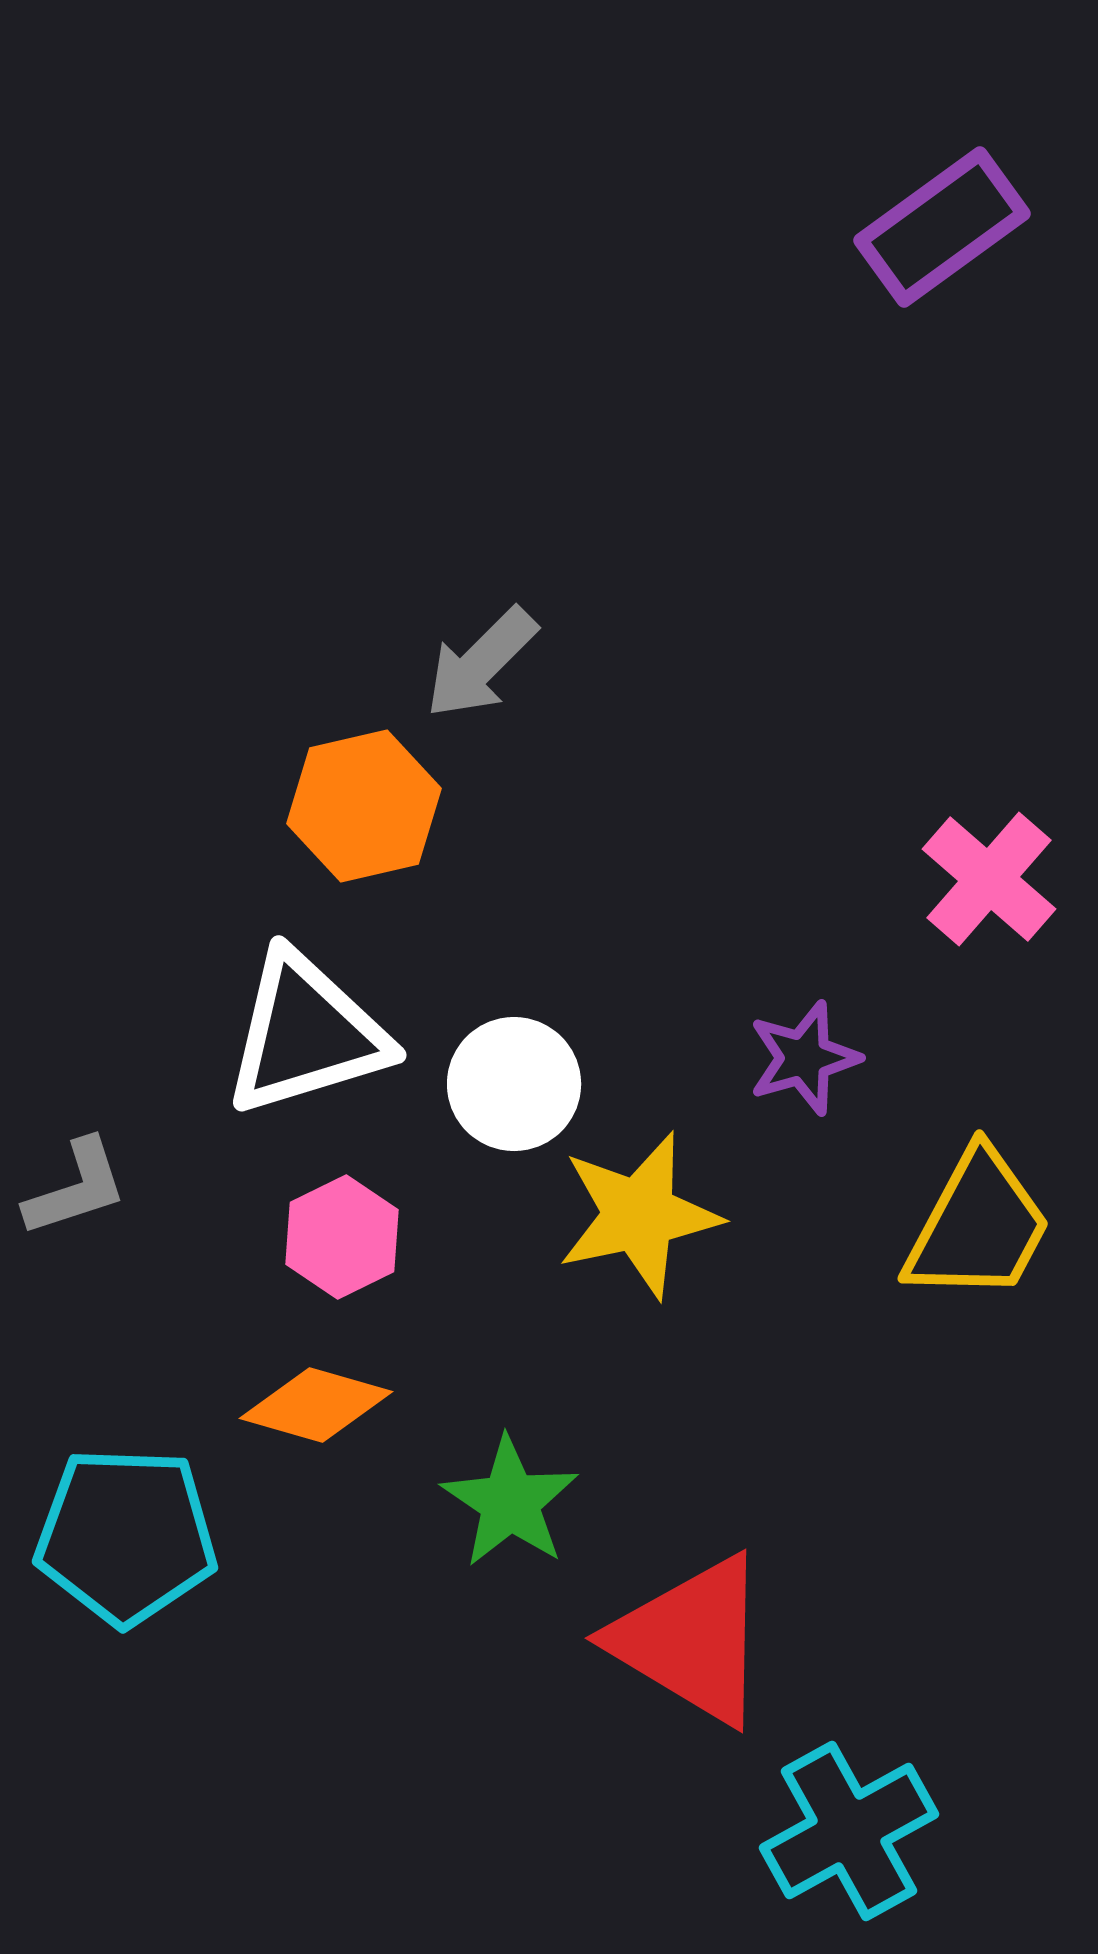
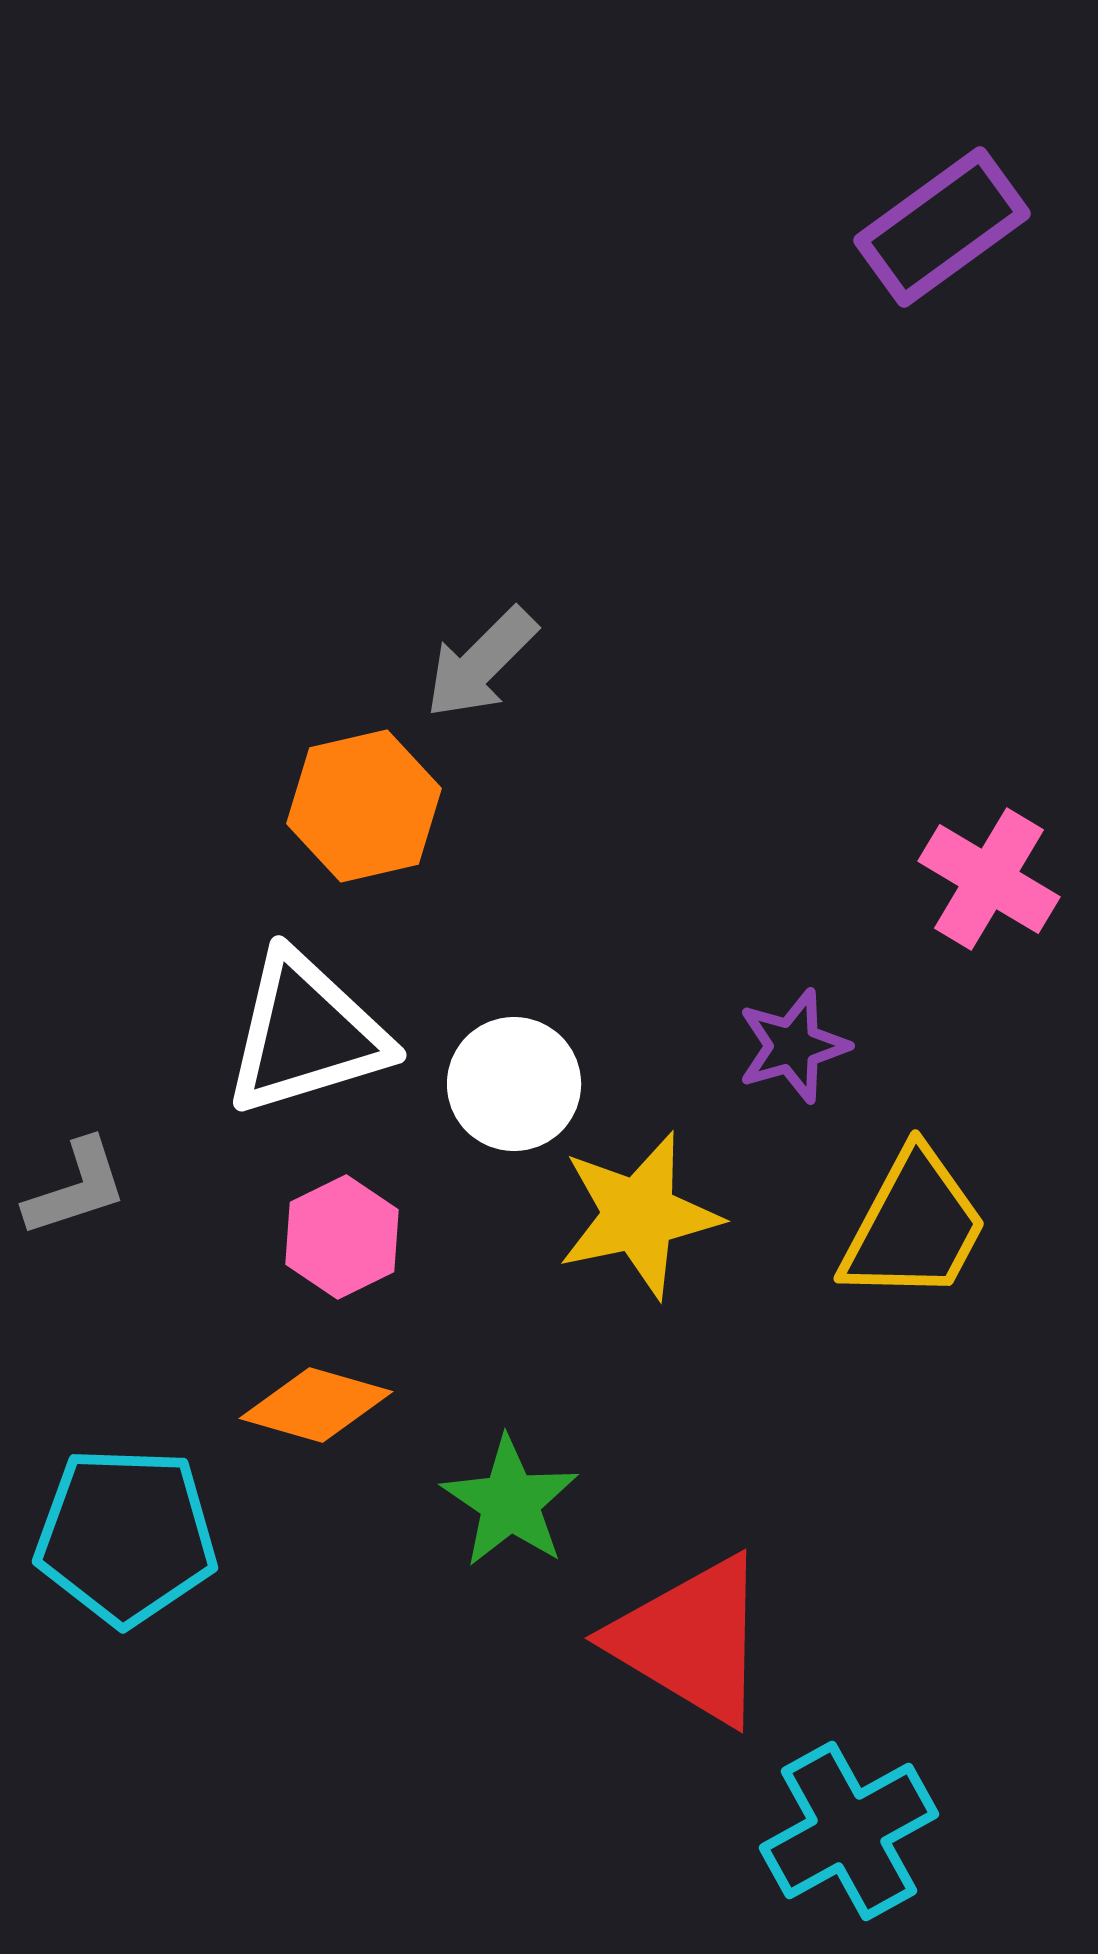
pink cross: rotated 10 degrees counterclockwise
purple star: moved 11 px left, 12 px up
yellow trapezoid: moved 64 px left
